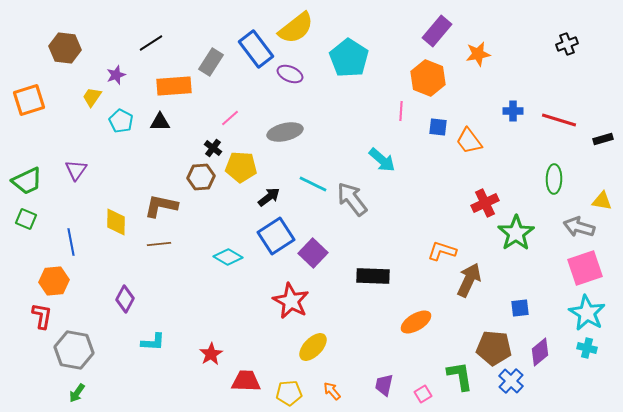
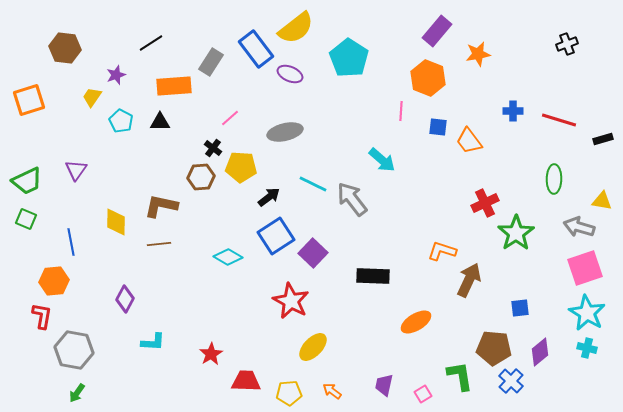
orange arrow at (332, 391): rotated 12 degrees counterclockwise
